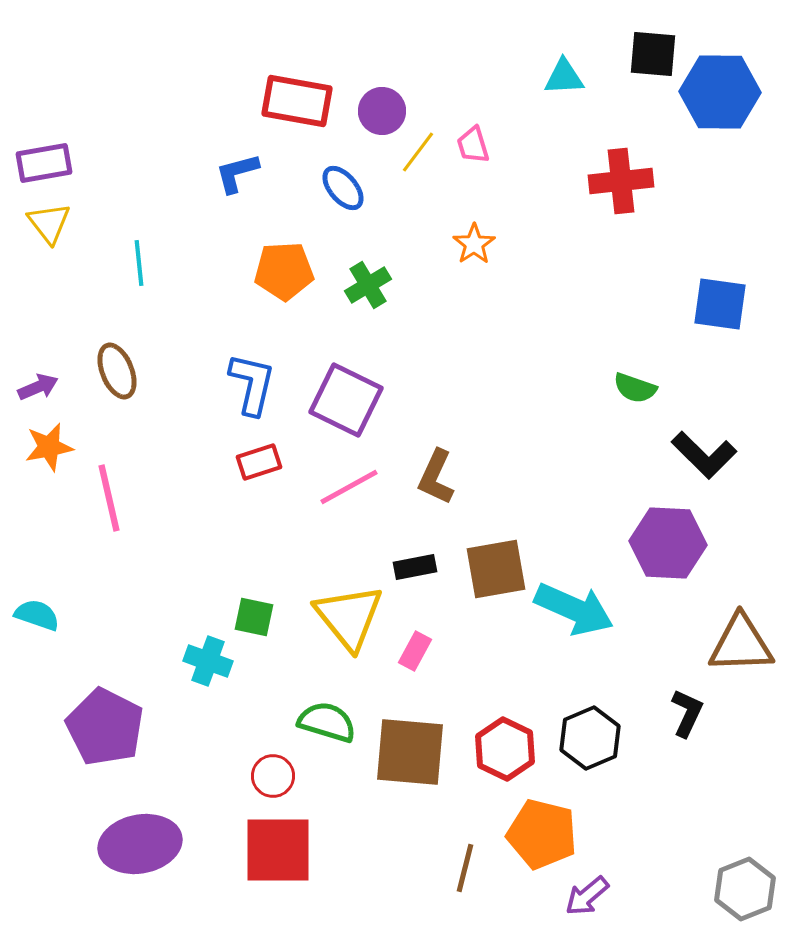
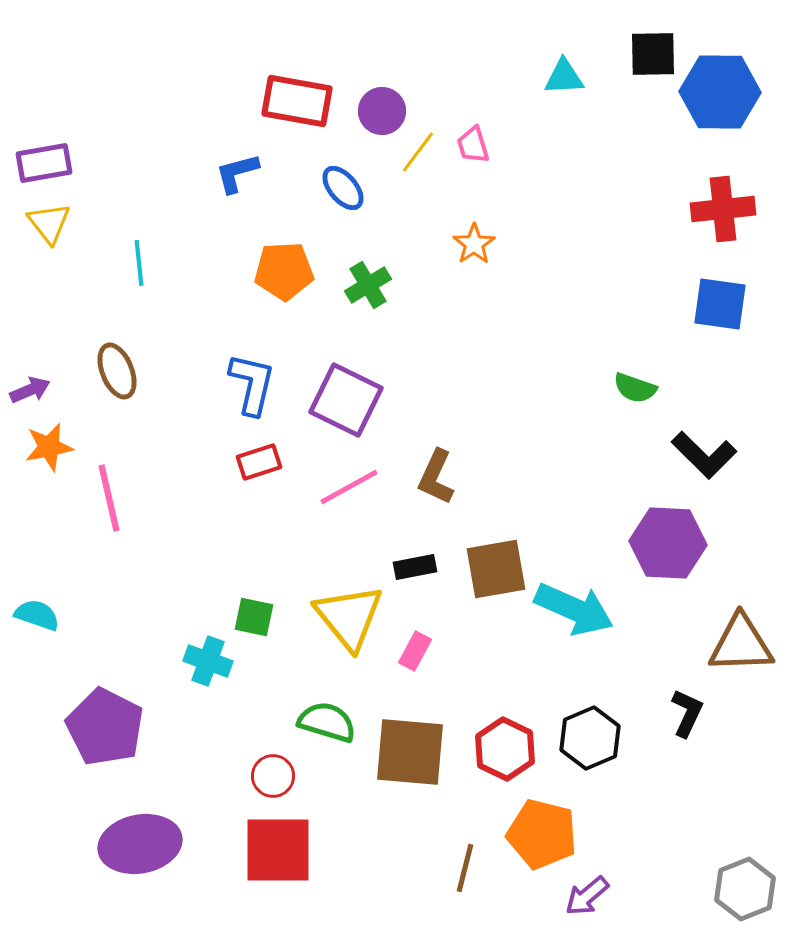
black square at (653, 54): rotated 6 degrees counterclockwise
red cross at (621, 181): moved 102 px right, 28 px down
purple arrow at (38, 387): moved 8 px left, 3 px down
